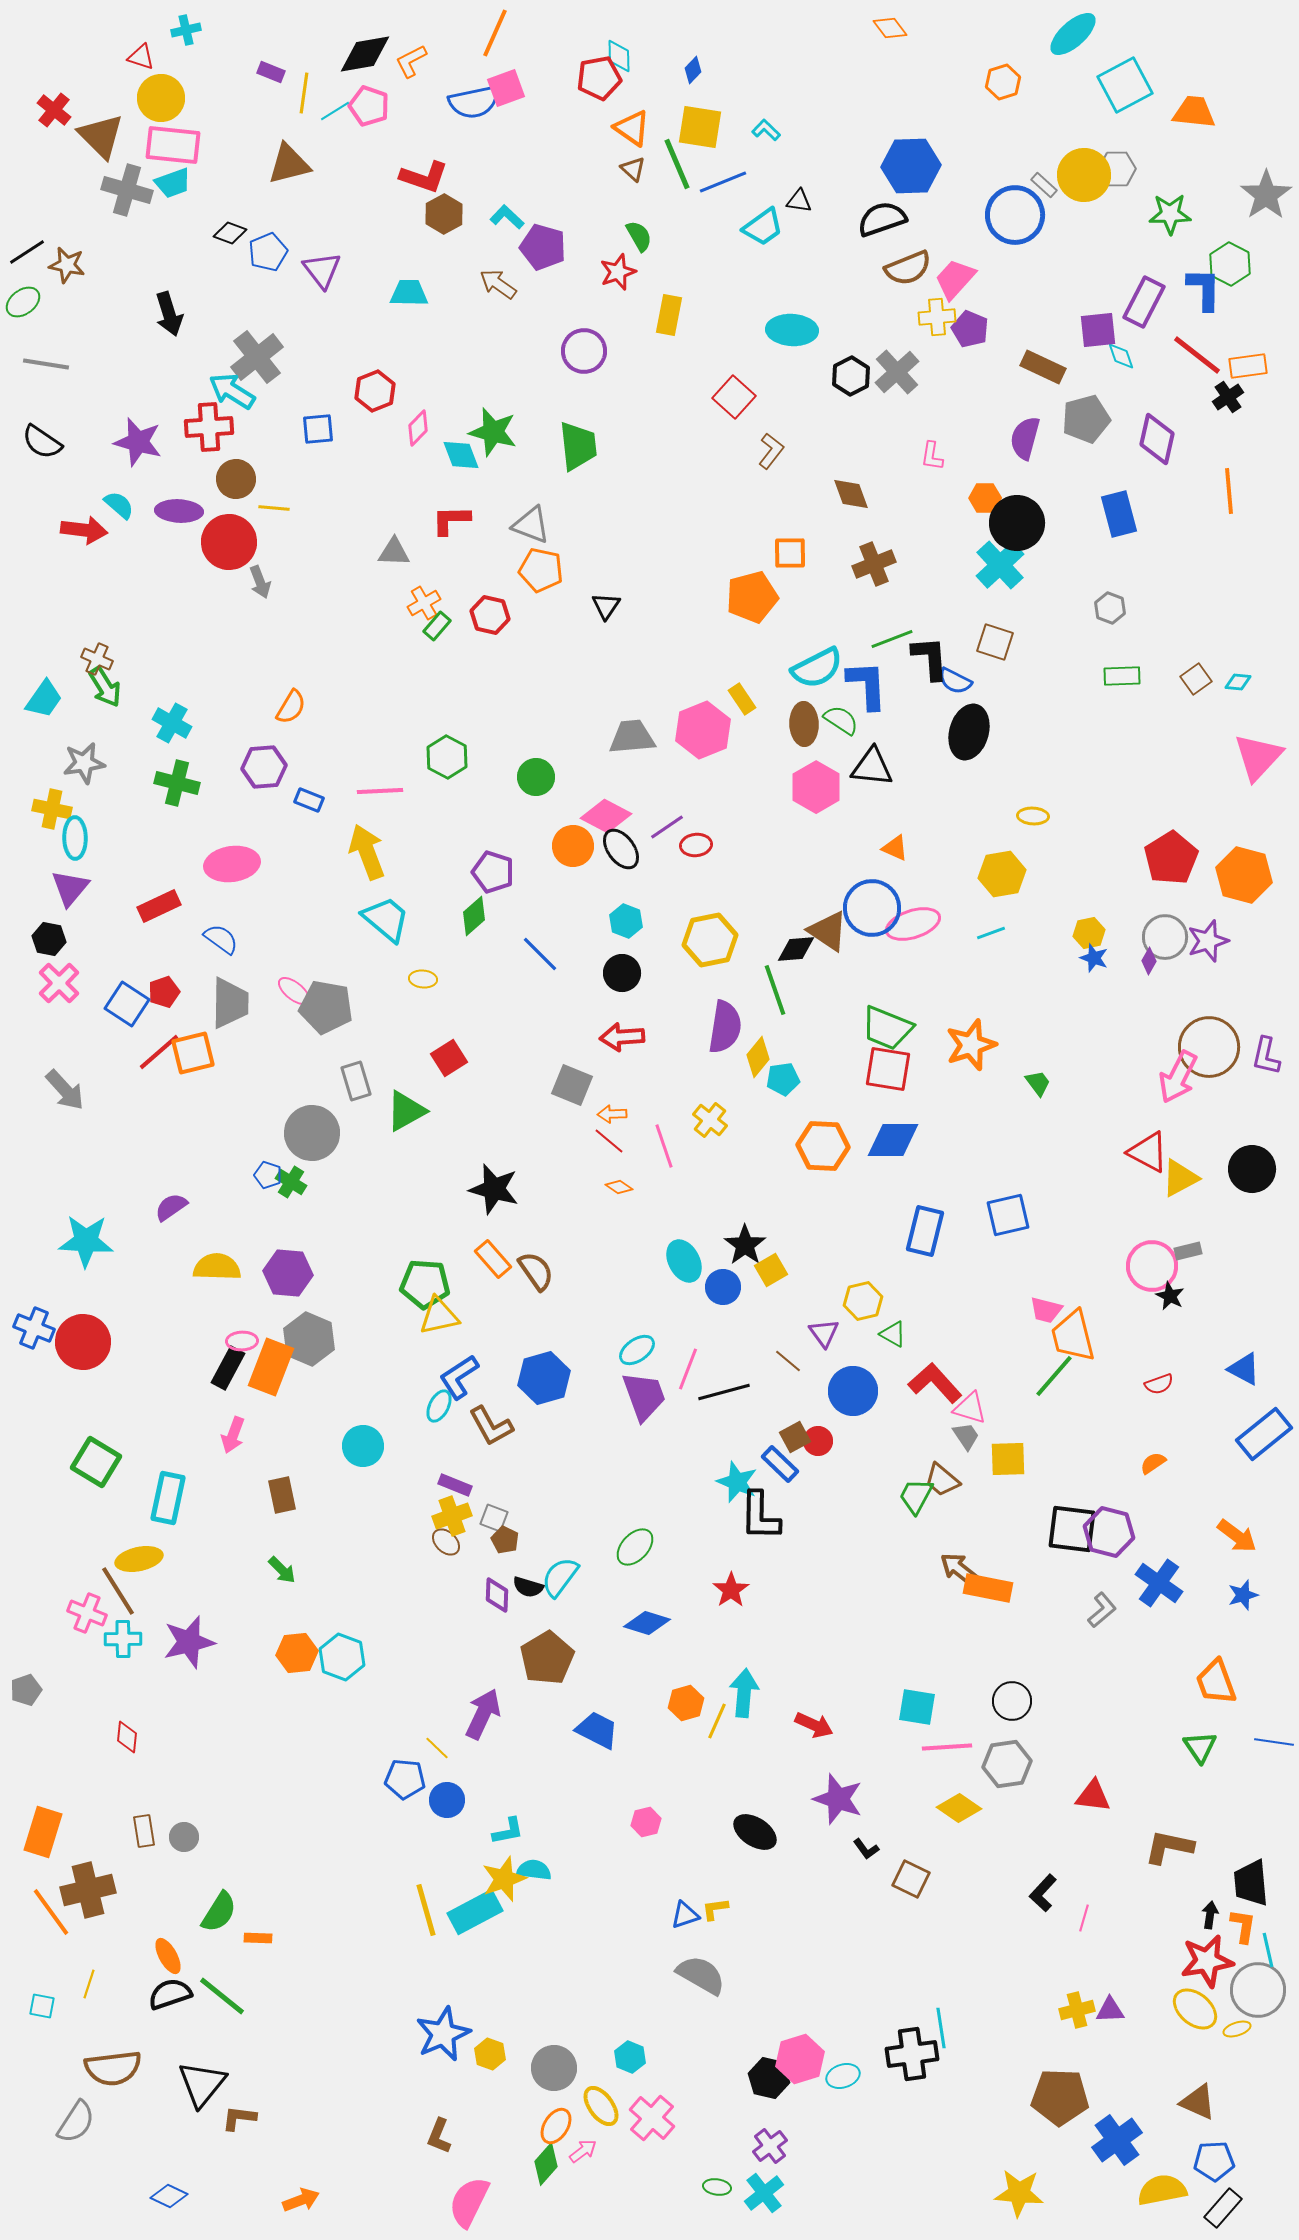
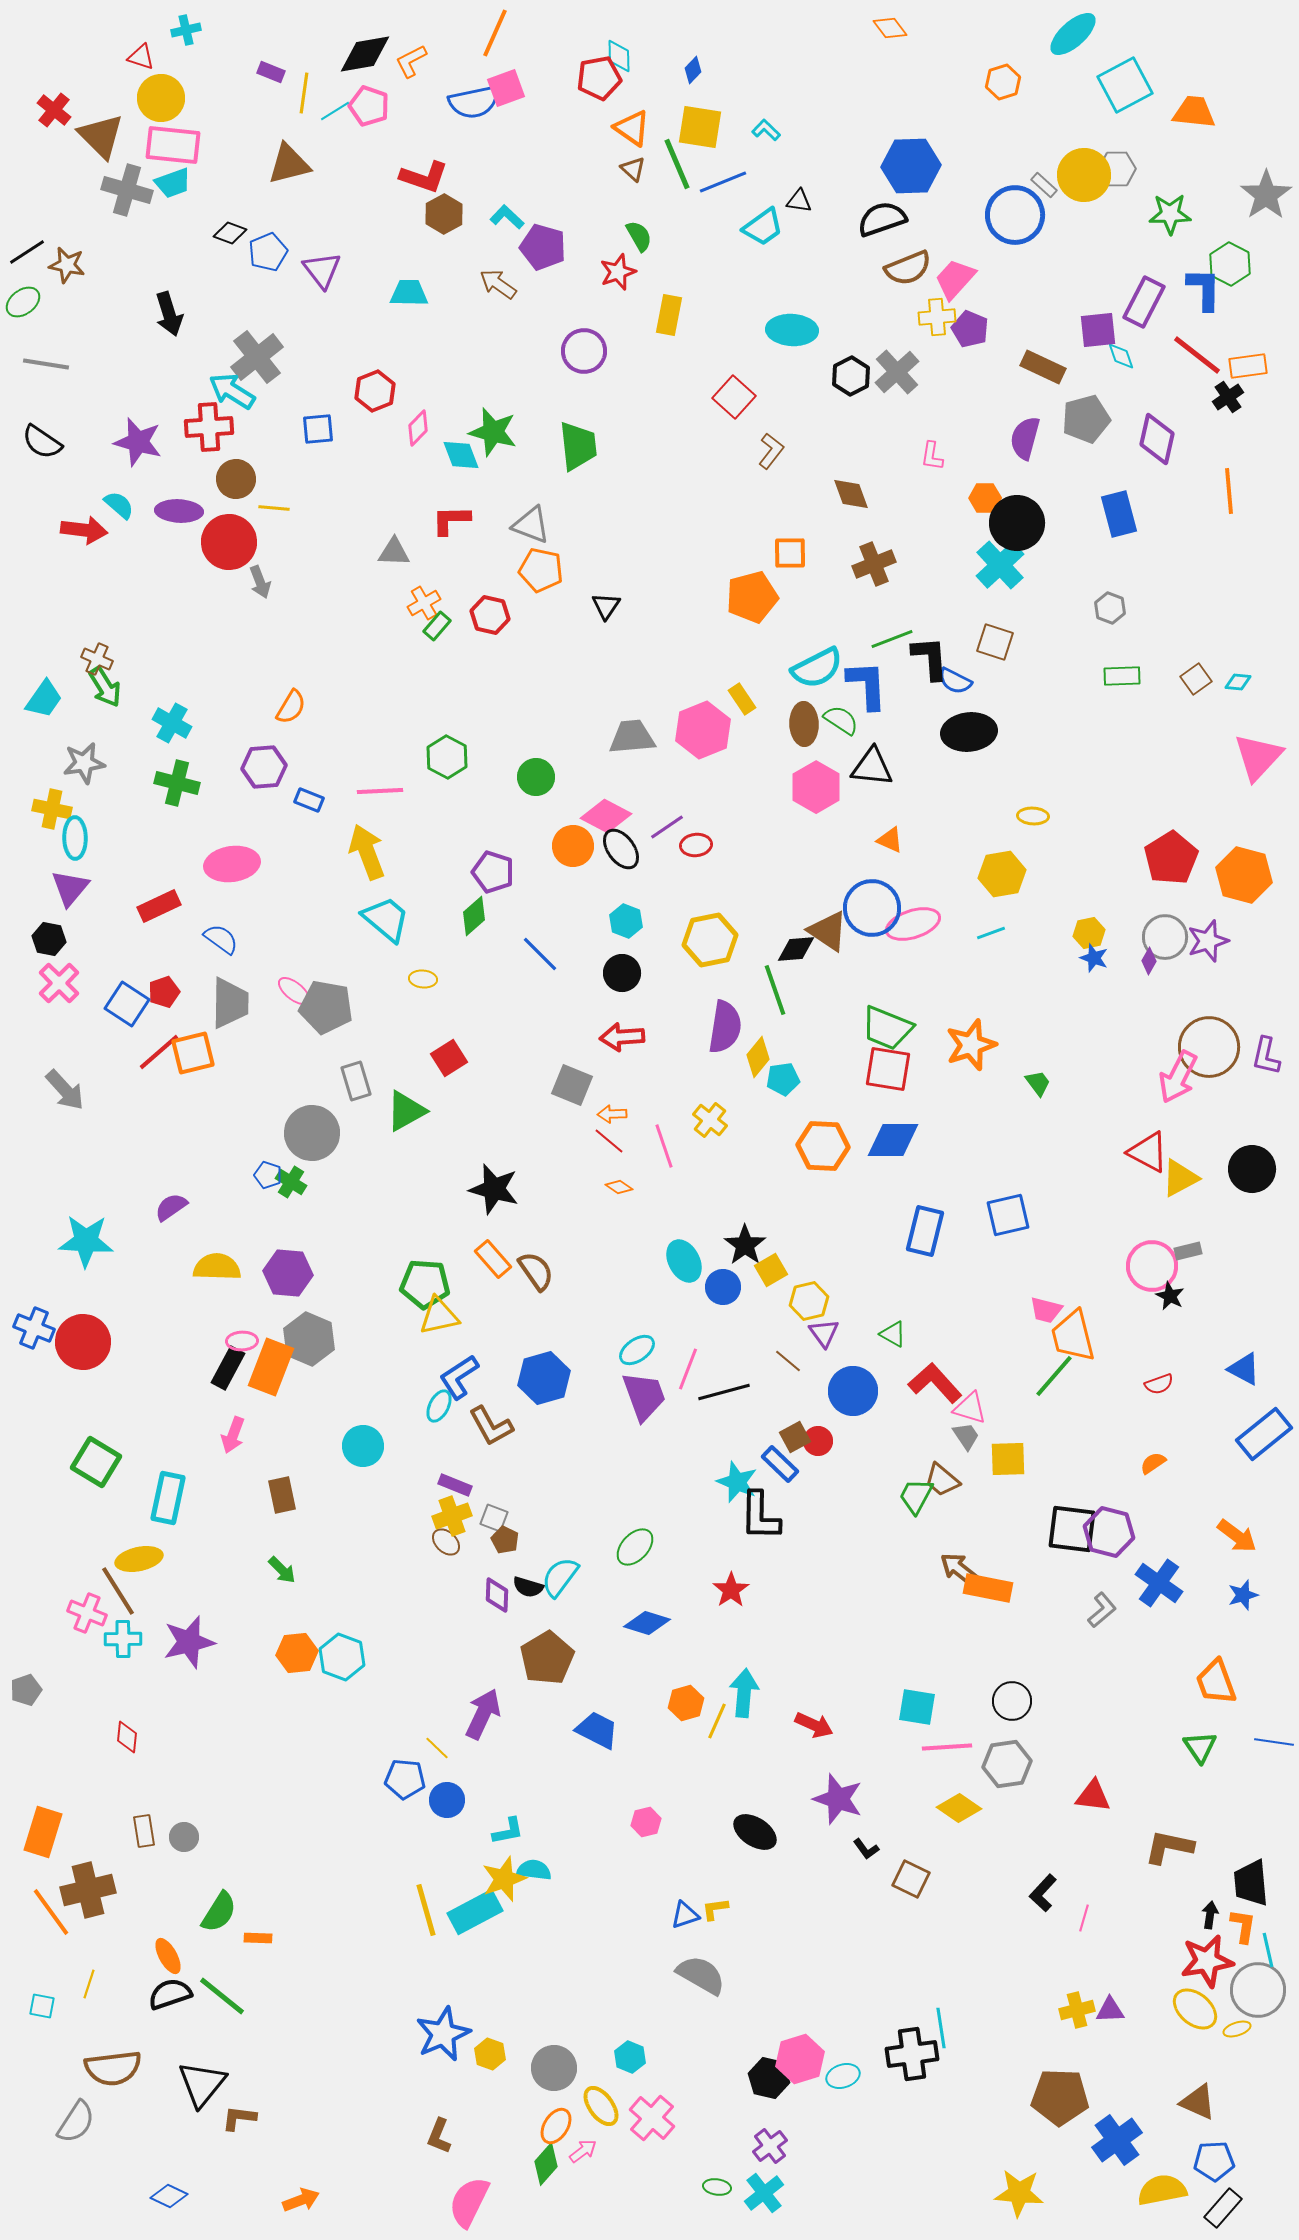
black ellipse at (969, 732): rotated 68 degrees clockwise
orange triangle at (895, 848): moved 5 px left, 8 px up
yellow hexagon at (863, 1301): moved 54 px left
